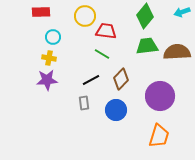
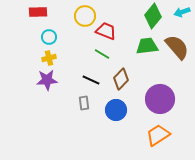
red rectangle: moved 3 px left
green diamond: moved 8 px right
red trapezoid: rotated 15 degrees clockwise
cyan circle: moved 4 px left
brown semicircle: moved 5 px up; rotated 52 degrees clockwise
yellow cross: rotated 24 degrees counterclockwise
black line: rotated 54 degrees clockwise
purple circle: moved 3 px down
orange trapezoid: moved 1 px left, 1 px up; rotated 140 degrees counterclockwise
